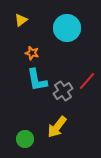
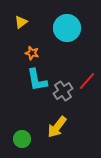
yellow triangle: moved 2 px down
green circle: moved 3 px left
